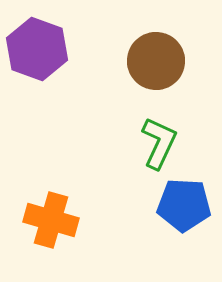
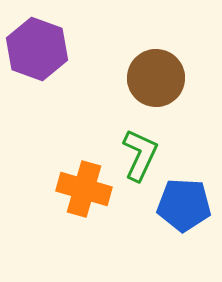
brown circle: moved 17 px down
green L-shape: moved 19 px left, 12 px down
orange cross: moved 33 px right, 31 px up
